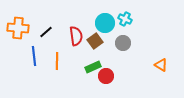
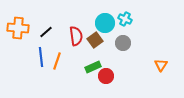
brown square: moved 1 px up
blue line: moved 7 px right, 1 px down
orange line: rotated 18 degrees clockwise
orange triangle: rotated 32 degrees clockwise
